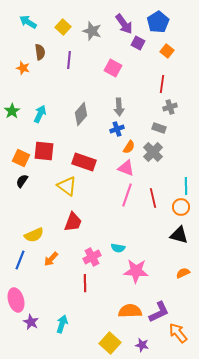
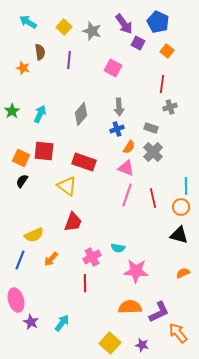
blue pentagon at (158, 22): rotated 15 degrees counterclockwise
yellow square at (63, 27): moved 1 px right
gray rectangle at (159, 128): moved 8 px left
orange semicircle at (130, 311): moved 4 px up
cyan arrow at (62, 324): moved 1 px up; rotated 18 degrees clockwise
